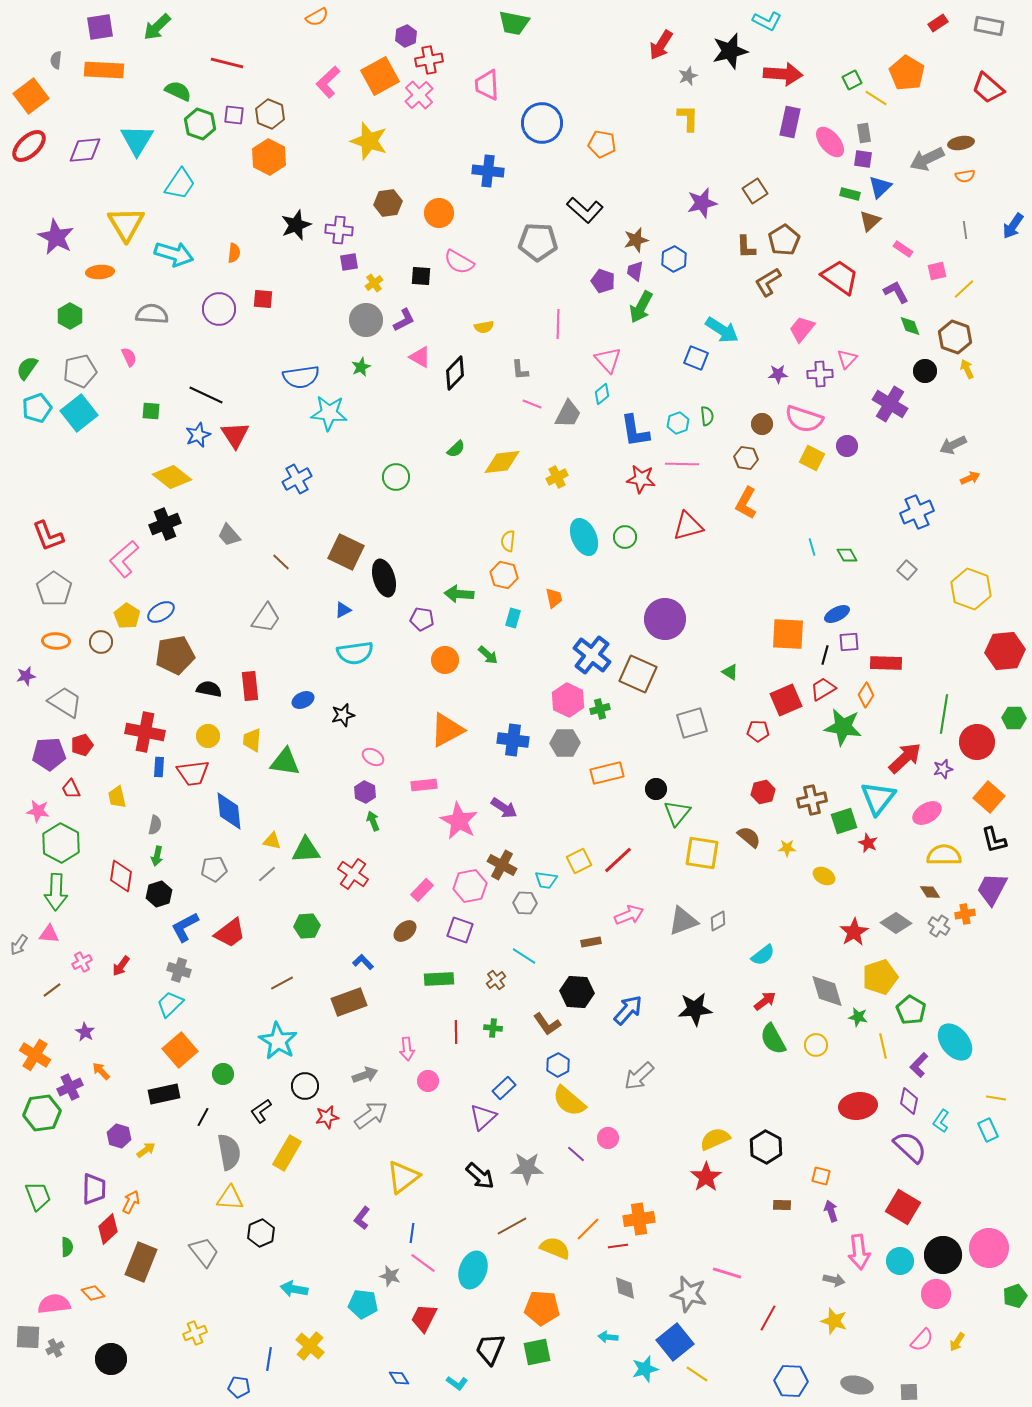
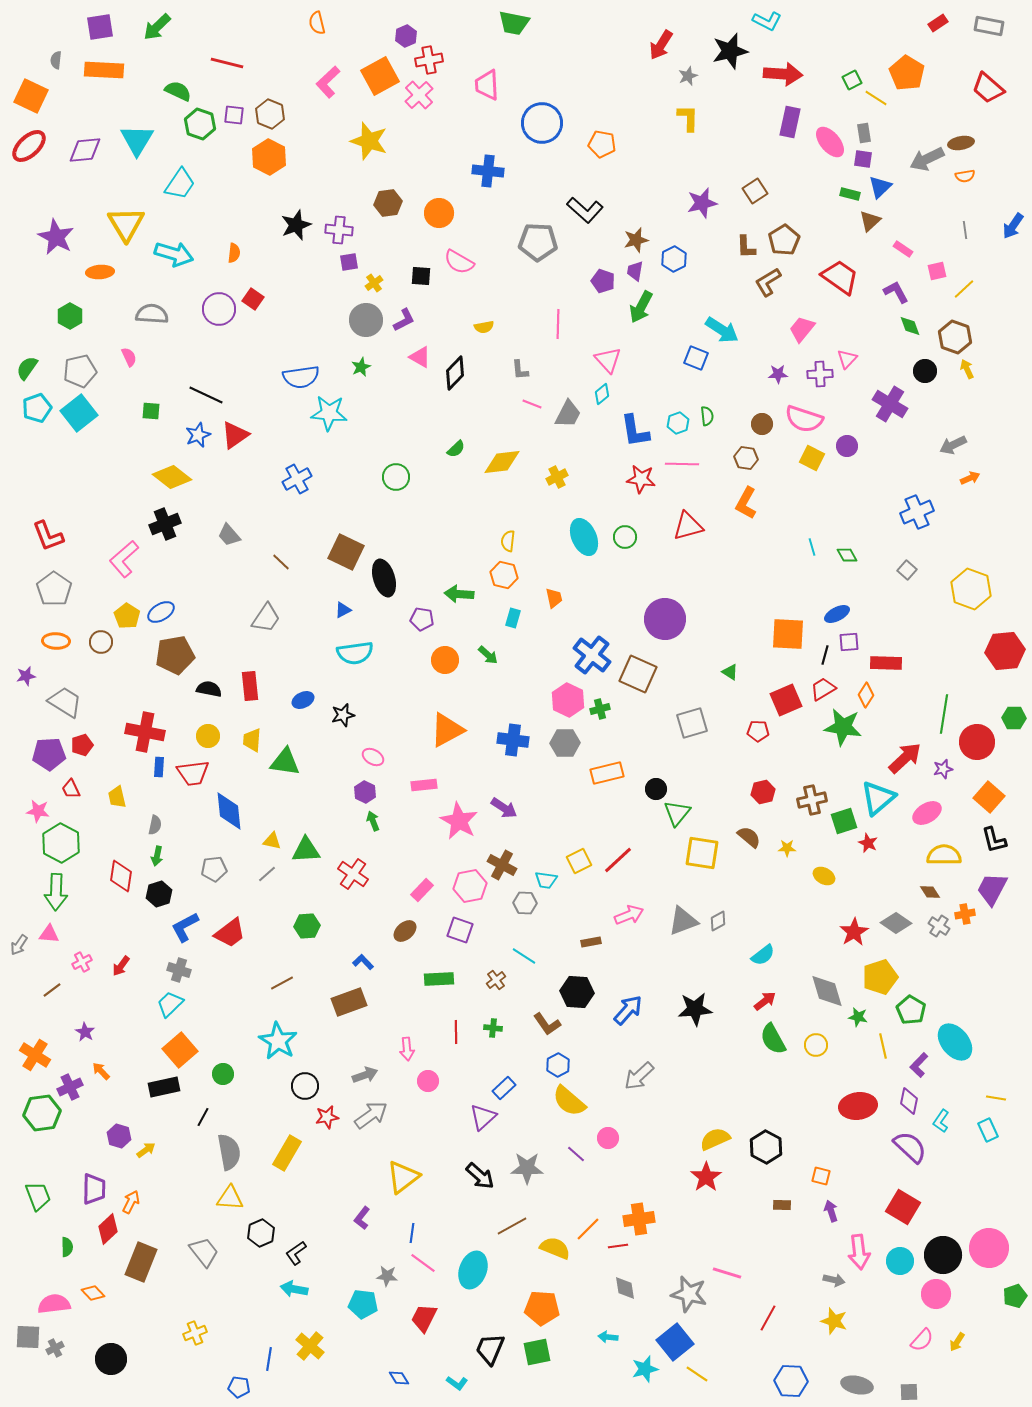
orange semicircle at (317, 17): moved 6 px down; rotated 105 degrees clockwise
orange square at (31, 96): rotated 28 degrees counterclockwise
red square at (263, 299): moved 10 px left; rotated 30 degrees clockwise
red triangle at (235, 435): rotated 28 degrees clockwise
cyan triangle at (878, 798): rotated 12 degrees clockwise
black rectangle at (164, 1094): moved 7 px up
black L-shape at (261, 1111): moved 35 px right, 142 px down
gray star at (390, 1276): moved 3 px left; rotated 10 degrees counterclockwise
